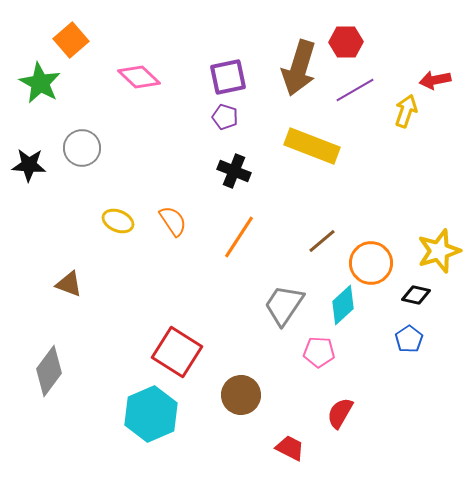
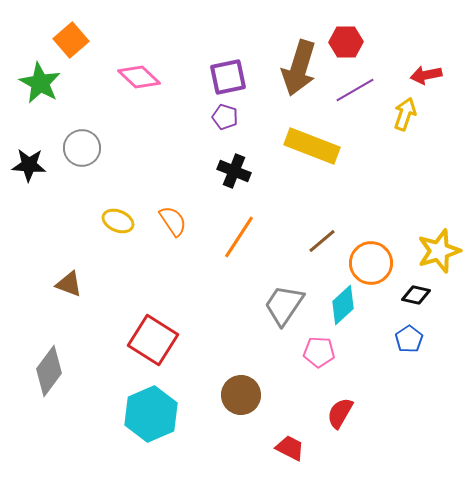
red arrow: moved 9 px left, 5 px up
yellow arrow: moved 1 px left, 3 px down
red square: moved 24 px left, 12 px up
